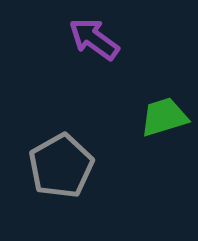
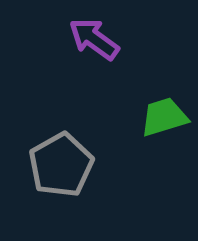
gray pentagon: moved 1 px up
